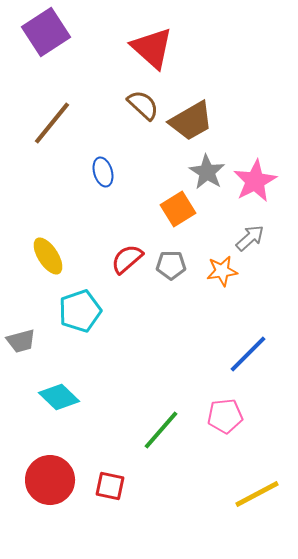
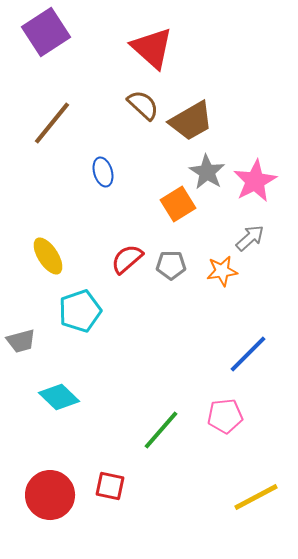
orange square: moved 5 px up
red circle: moved 15 px down
yellow line: moved 1 px left, 3 px down
